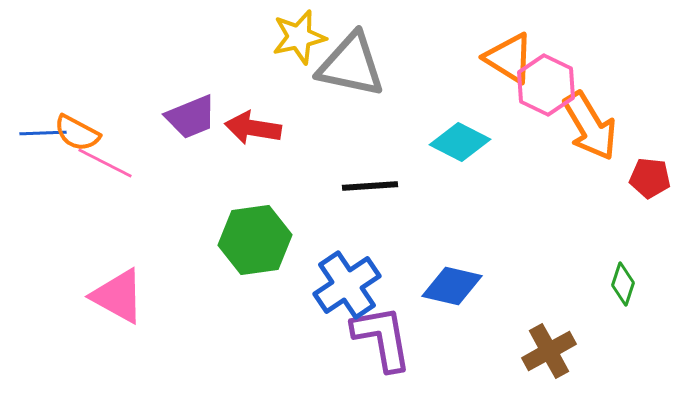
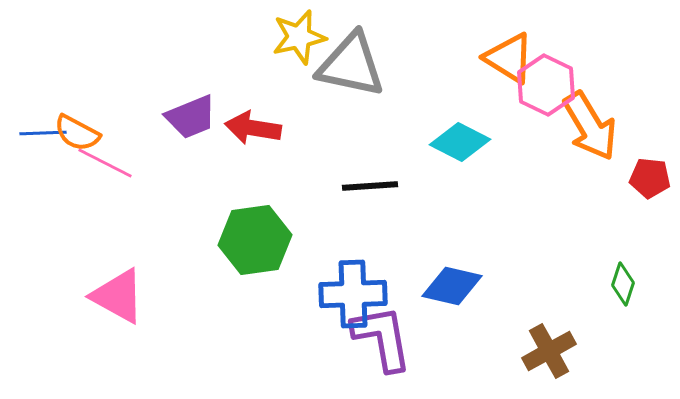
blue cross: moved 6 px right, 9 px down; rotated 32 degrees clockwise
